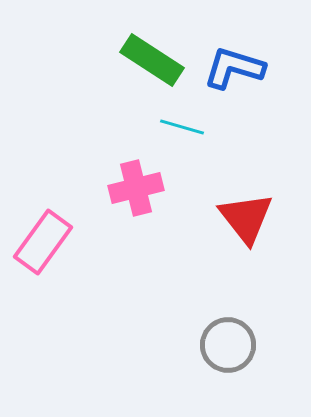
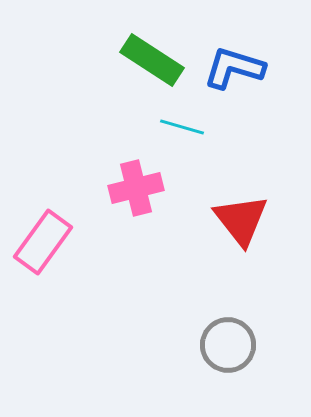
red triangle: moved 5 px left, 2 px down
